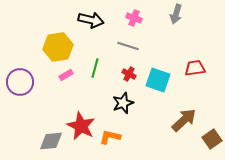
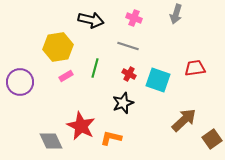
pink rectangle: moved 1 px down
orange L-shape: moved 1 px right, 1 px down
gray diamond: rotated 70 degrees clockwise
